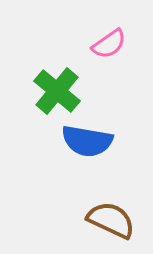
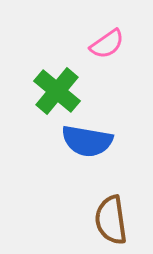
pink semicircle: moved 2 px left
brown semicircle: rotated 123 degrees counterclockwise
